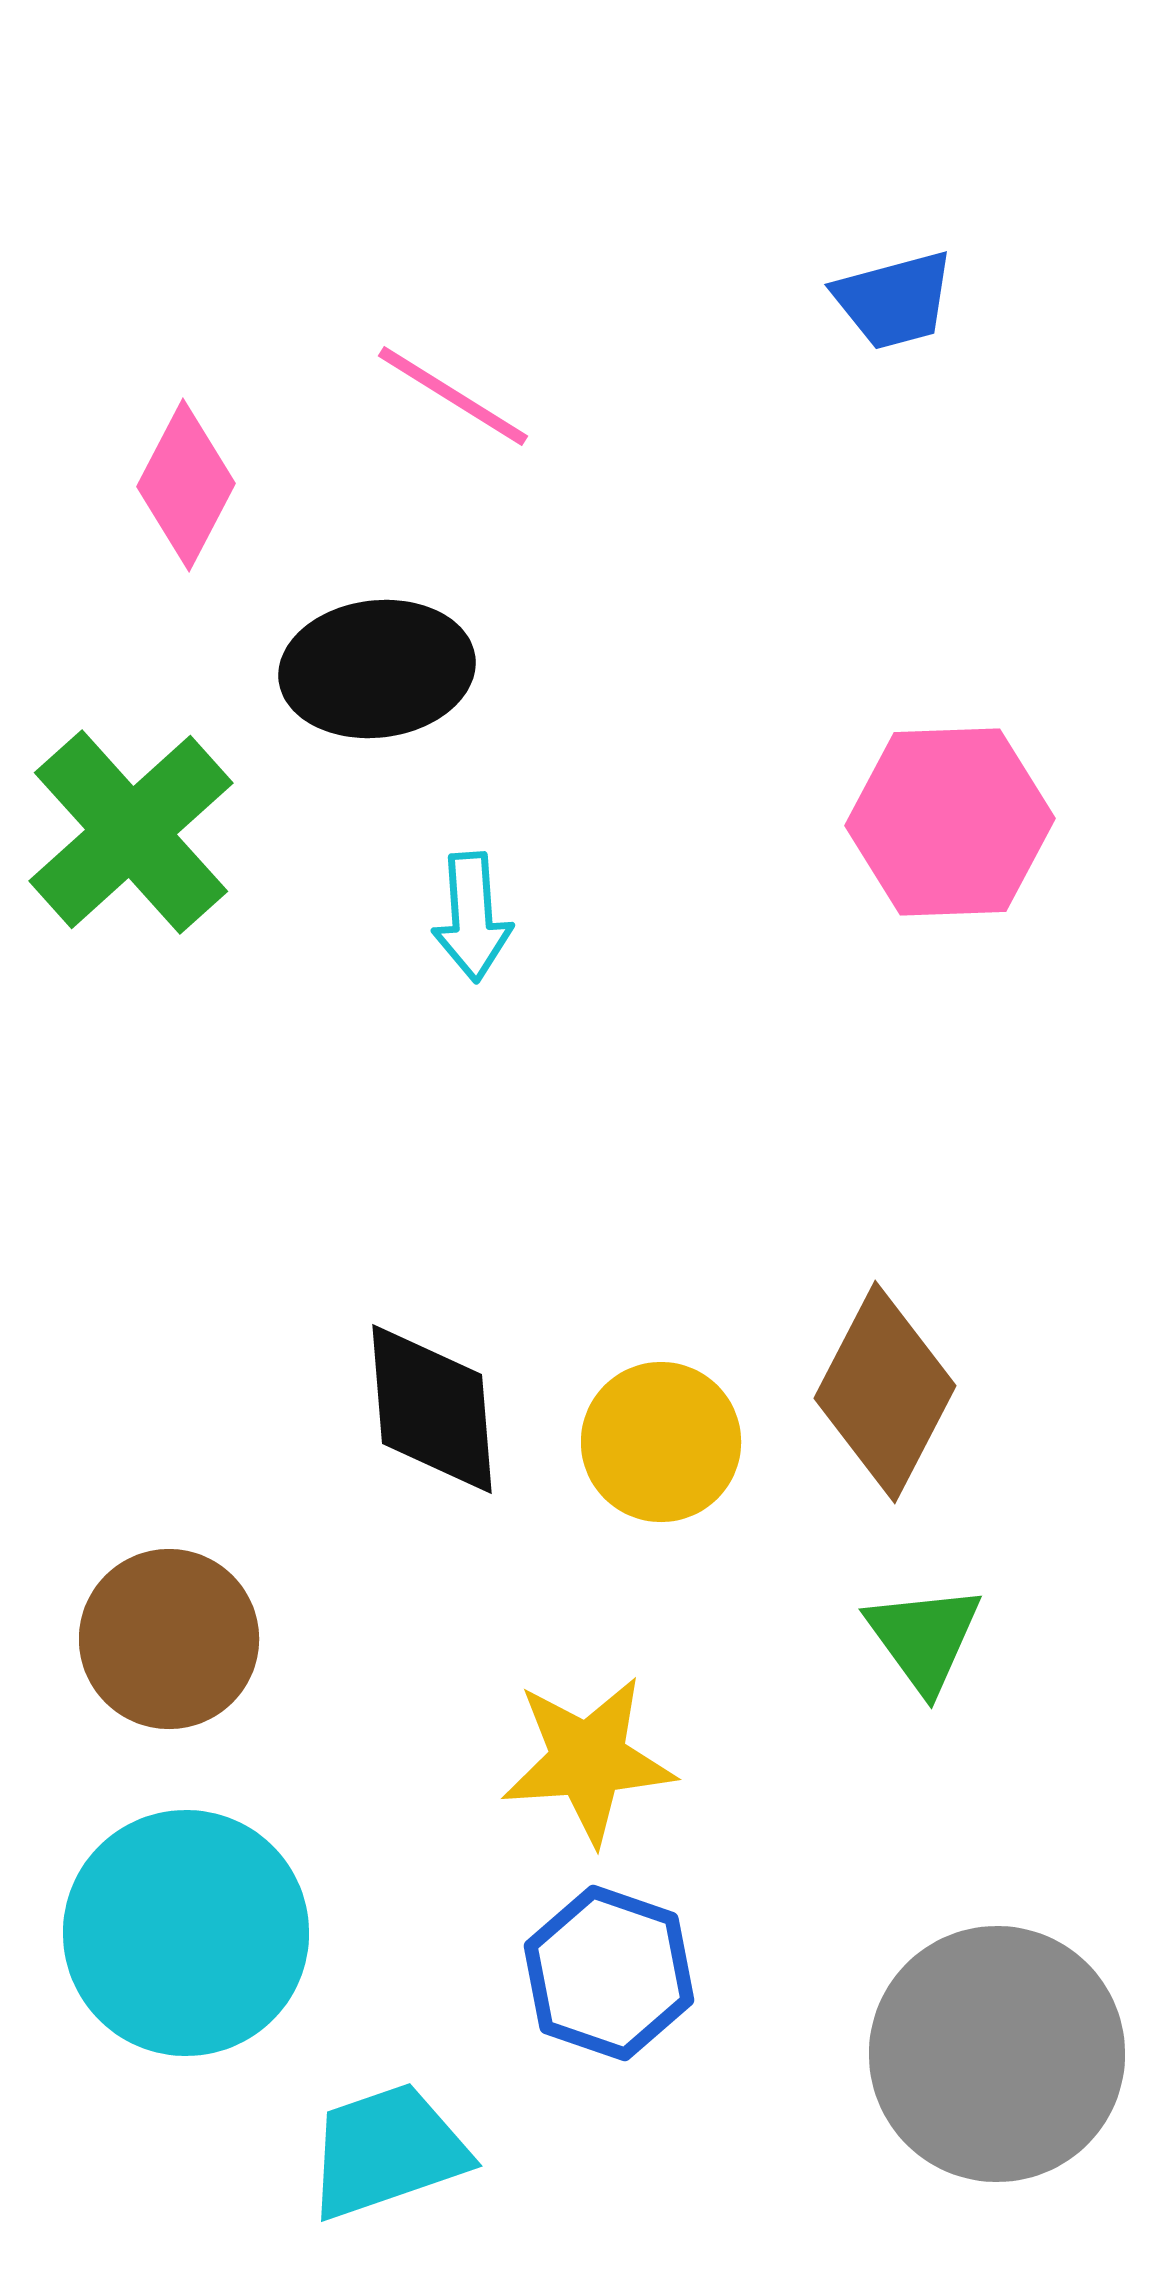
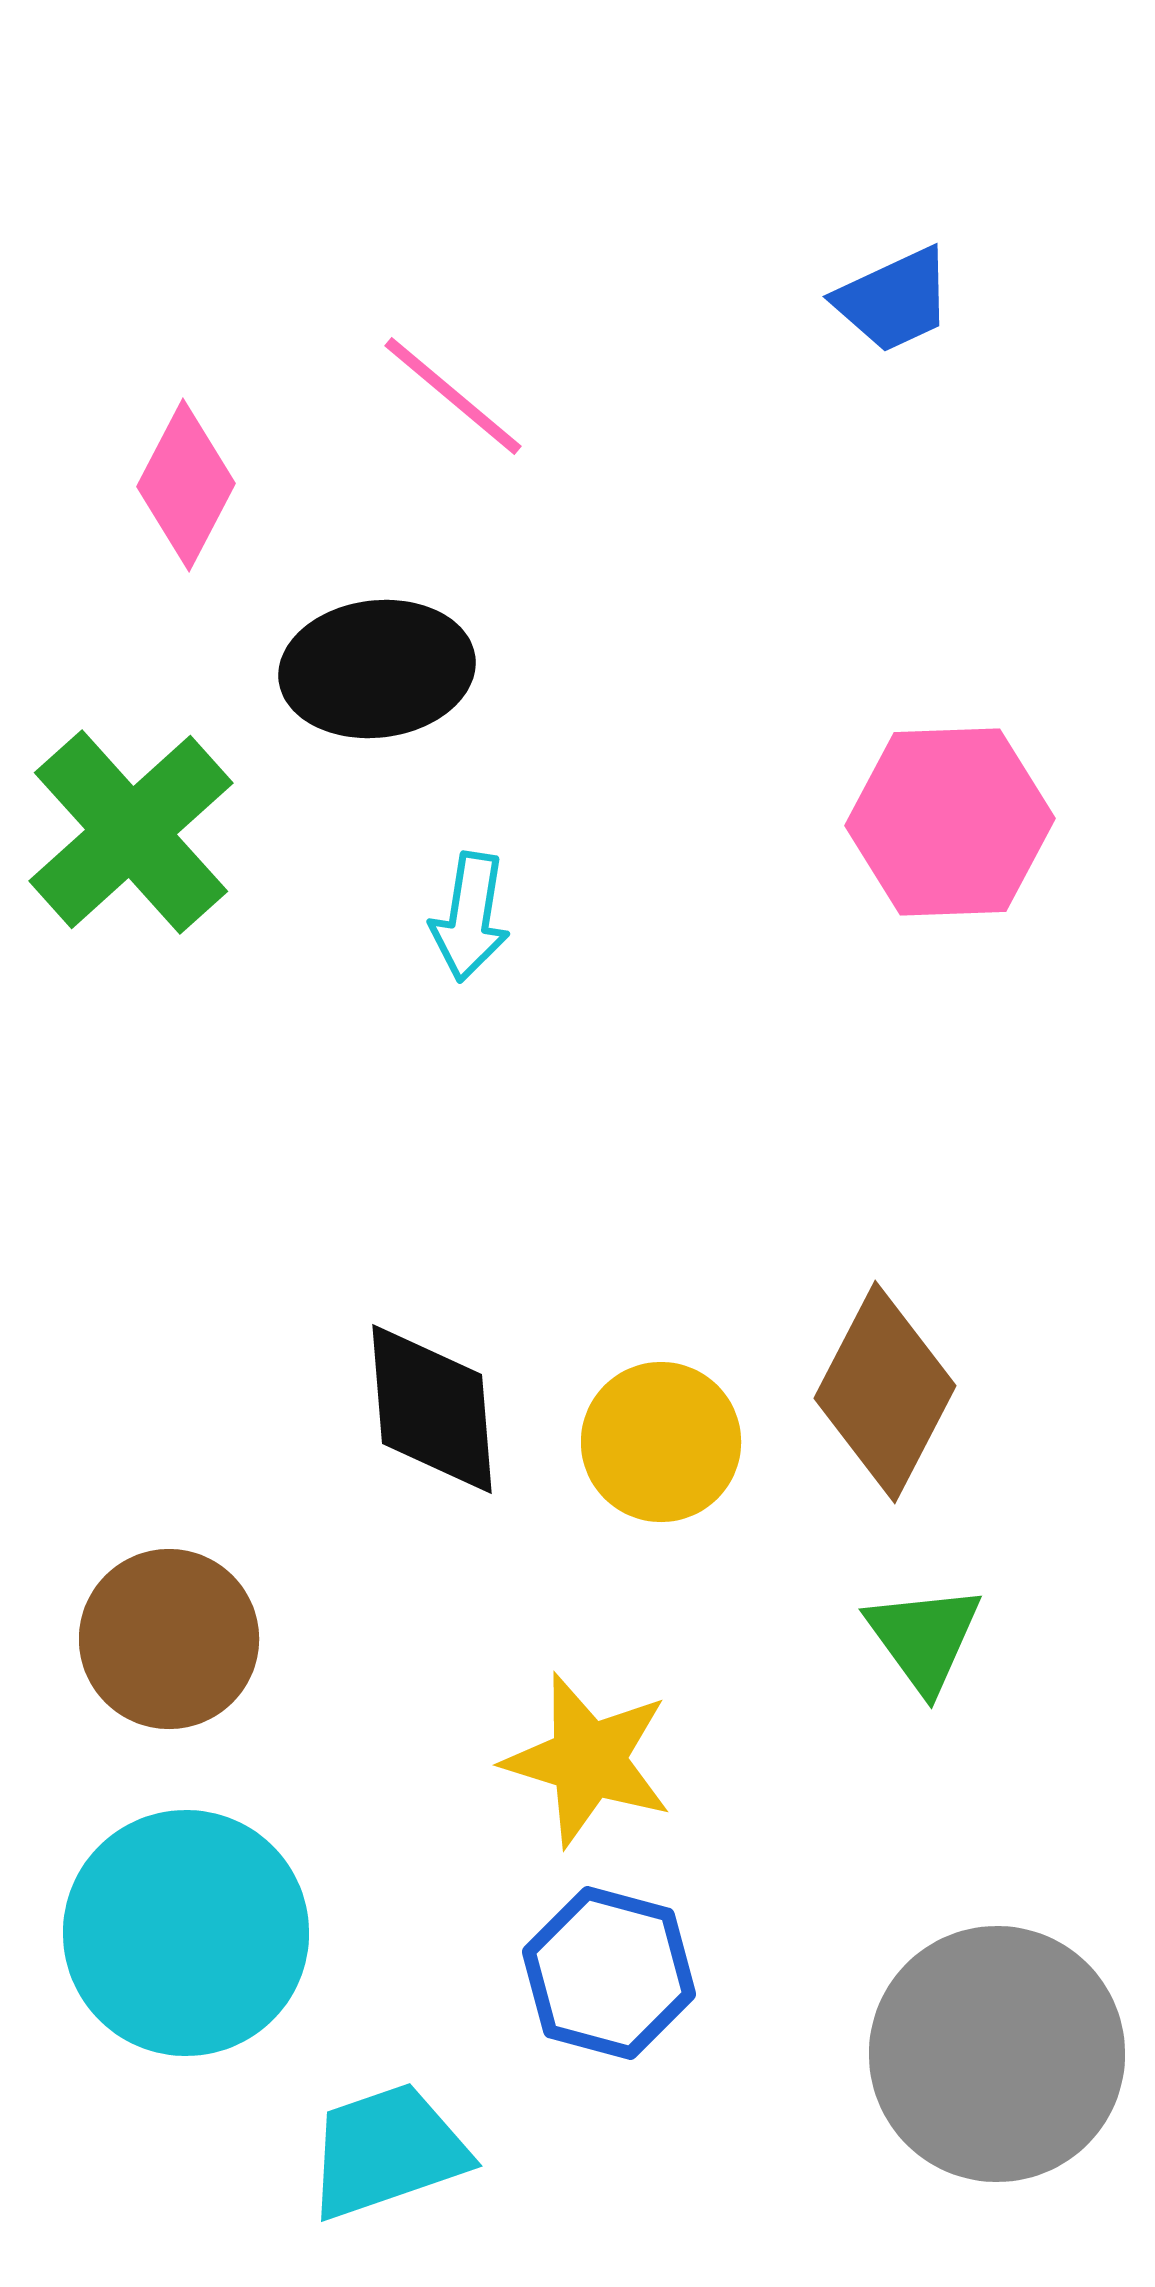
blue trapezoid: rotated 10 degrees counterclockwise
pink line: rotated 8 degrees clockwise
cyan arrow: moved 2 px left; rotated 13 degrees clockwise
yellow star: rotated 21 degrees clockwise
blue hexagon: rotated 4 degrees counterclockwise
